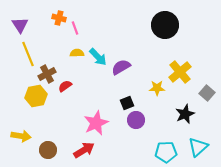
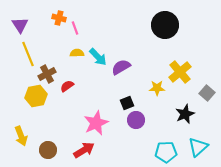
red semicircle: moved 2 px right
yellow arrow: rotated 60 degrees clockwise
